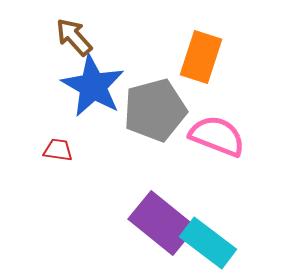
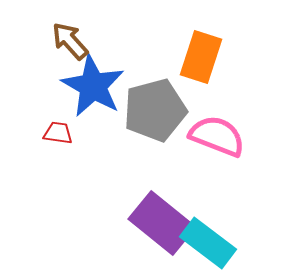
brown arrow: moved 4 px left, 4 px down
red trapezoid: moved 17 px up
